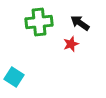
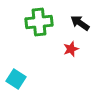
red star: moved 5 px down
cyan square: moved 2 px right, 2 px down
